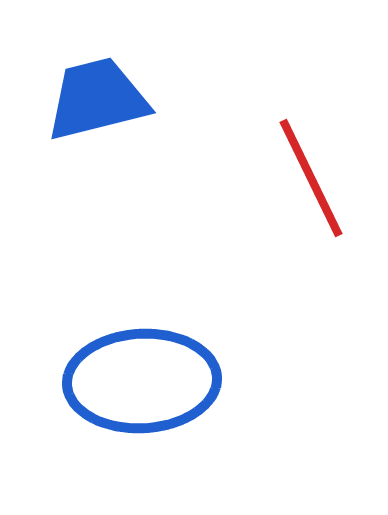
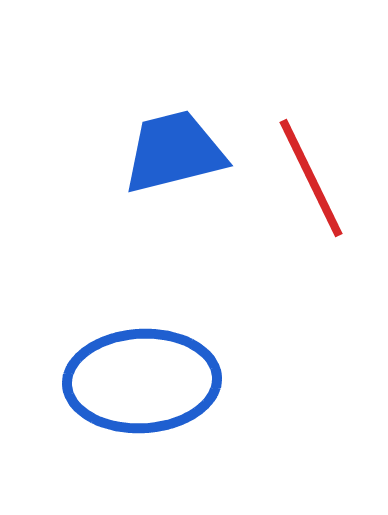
blue trapezoid: moved 77 px right, 53 px down
